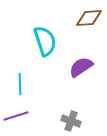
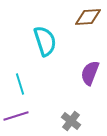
brown diamond: moved 1 px left, 1 px up
purple semicircle: moved 9 px right, 6 px down; rotated 35 degrees counterclockwise
cyan line: rotated 15 degrees counterclockwise
gray cross: rotated 18 degrees clockwise
